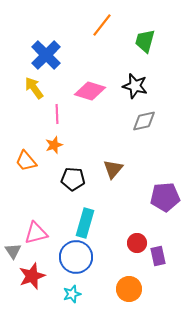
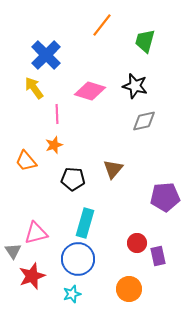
blue circle: moved 2 px right, 2 px down
